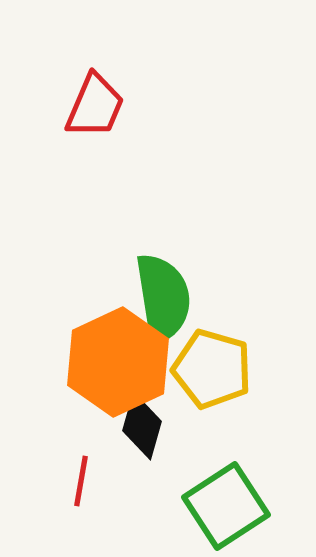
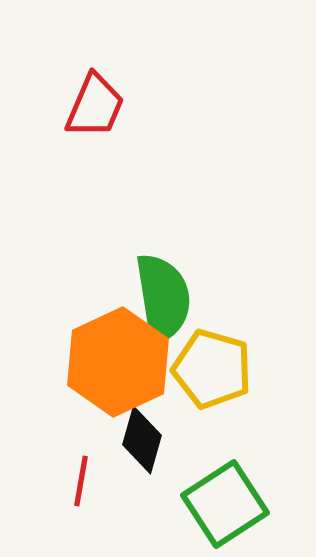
black diamond: moved 14 px down
green square: moved 1 px left, 2 px up
